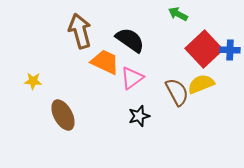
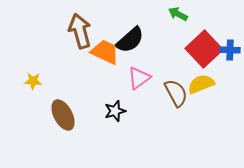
black semicircle: rotated 104 degrees clockwise
orange trapezoid: moved 10 px up
pink triangle: moved 7 px right
brown semicircle: moved 1 px left, 1 px down
black star: moved 24 px left, 5 px up
